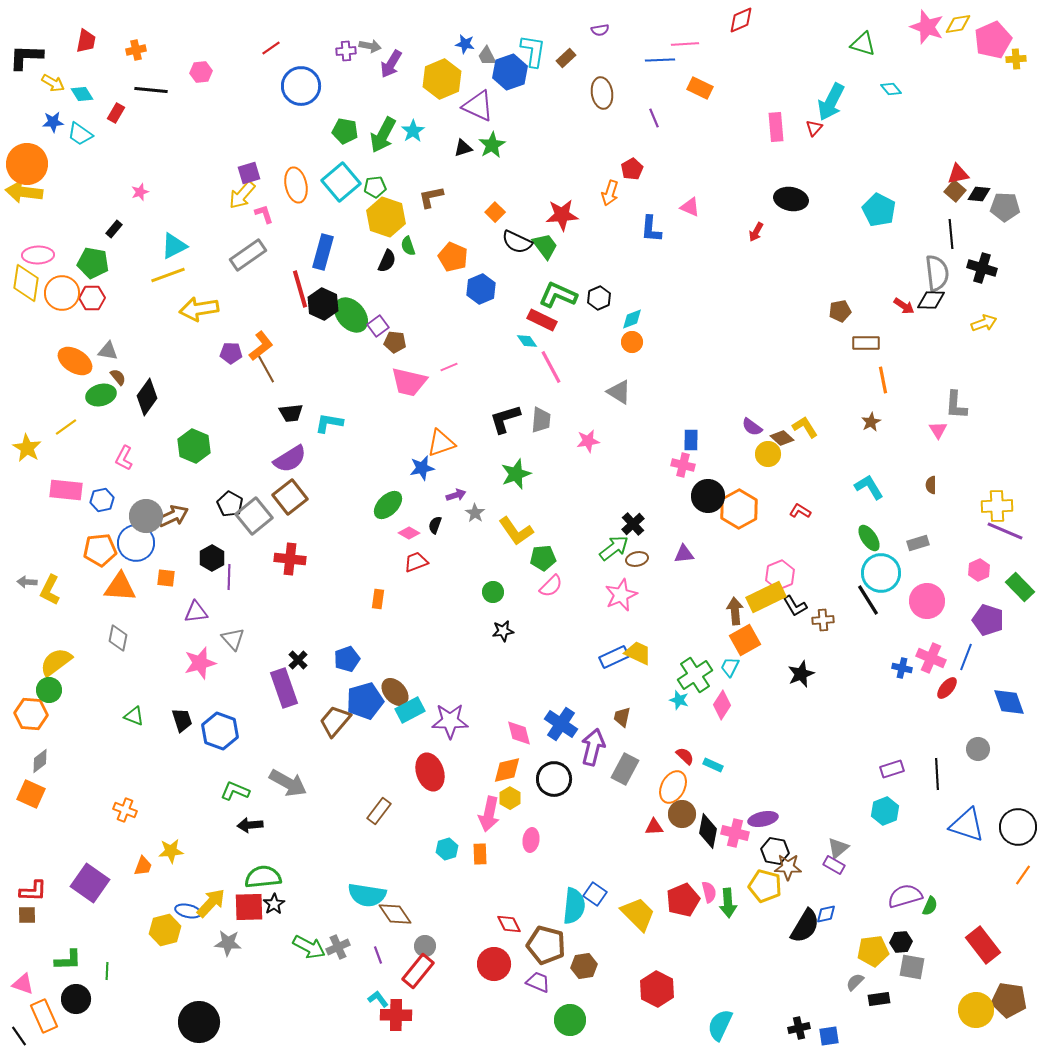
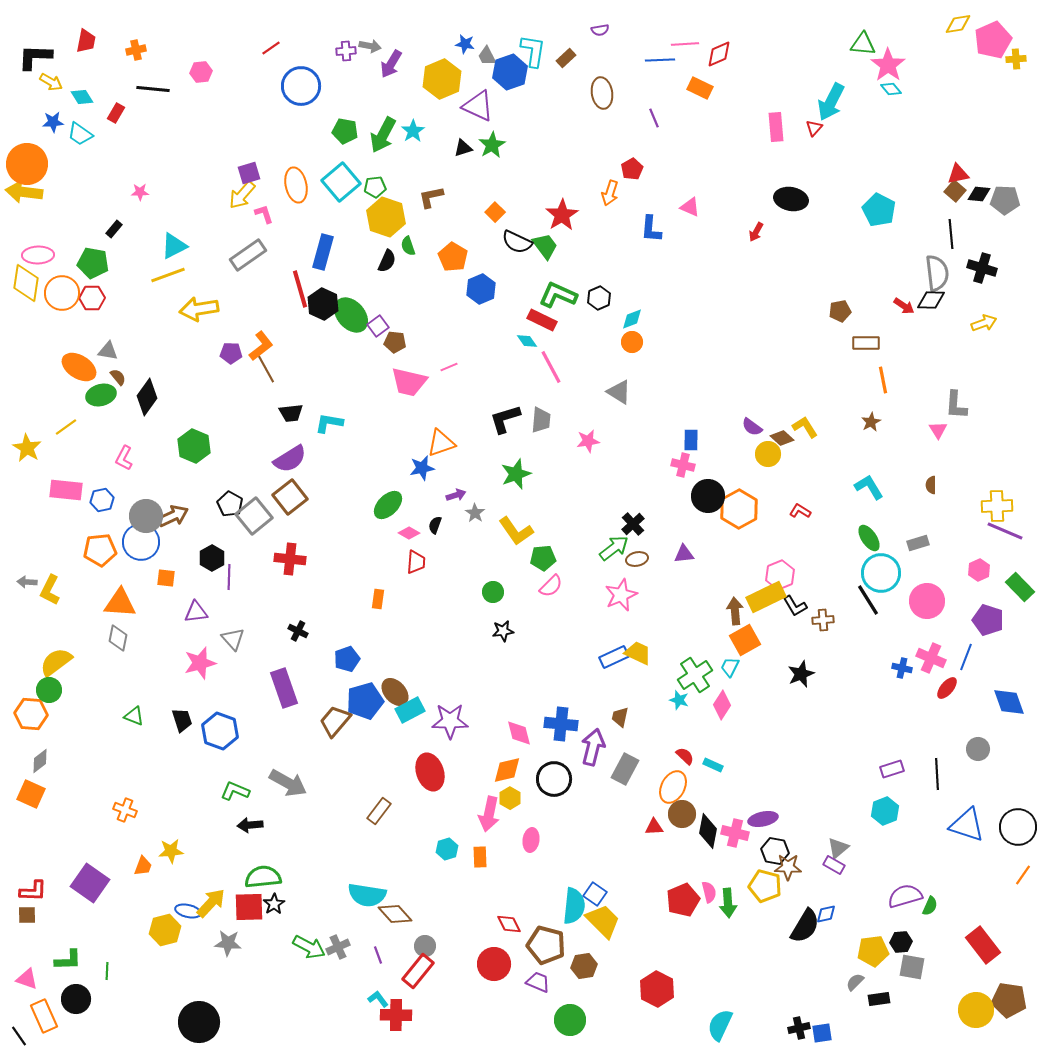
red diamond at (741, 20): moved 22 px left, 34 px down
pink star at (927, 27): moved 39 px left, 38 px down; rotated 16 degrees clockwise
green triangle at (863, 44): rotated 12 degrees counterclockwise
black L-shape at (26, 57): moved 9 px right
yellow arrow at (53, 83): moved 2 px left, 1 px up
black line at (151, 90): moved 2 px right, 1 px up
cyan diamond at (82, 94): moved 3 px down
pink star at (140, 192): rotated 18 degrees clockwise
gray pentagon at (1005, 207): moved 7 px up
red star at (562, 215): rotated 28 degrees counterclockwise
orange pentagon at (453, 257): rotated 8 degrees clockwise
orange ellipse at (75, 361): moved 4 px right, 6 px down
blue circle at (136, 543): moved 5 px right, 1 px up
red trapezoid at (416, 562): rotated 115 degrees clockwise
orange triangle at (120, 587): moved 16 px down
black cross at (298, 660): moved 29 px up; rotated 18 degrees counterclockwise
brown trapezoid at (622, 717): moved 2 px left
blue cross at (561, 724): rotated 28 degrees counterclockwise
orange rectangle at (480, 854): moved 3 px down
brown diamond at (395, 914): rotated 8 degrees counterclockwise
yellow trapezoid at (638, 914): moved 35 px left, 7 px down
pink triangle at (23, 984): moved 4 px right, 5 px up
blue square at (829, 1036): moved 7 px left, 3 px up
